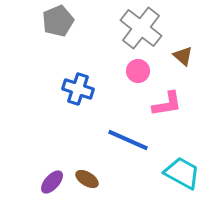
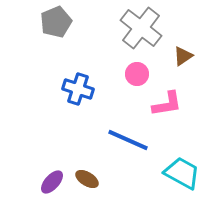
gray pentagon: moved 2 px left, 1 px down
brown triangle: rotated 45 degrees clockwise
pink circle: moved 1 px left, 3 px down
